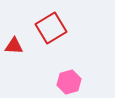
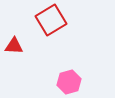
red square: moved 8 px up
